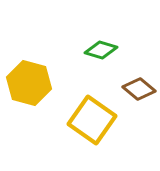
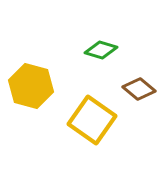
yellow hexagon: moved 2 px right, 3 px down
